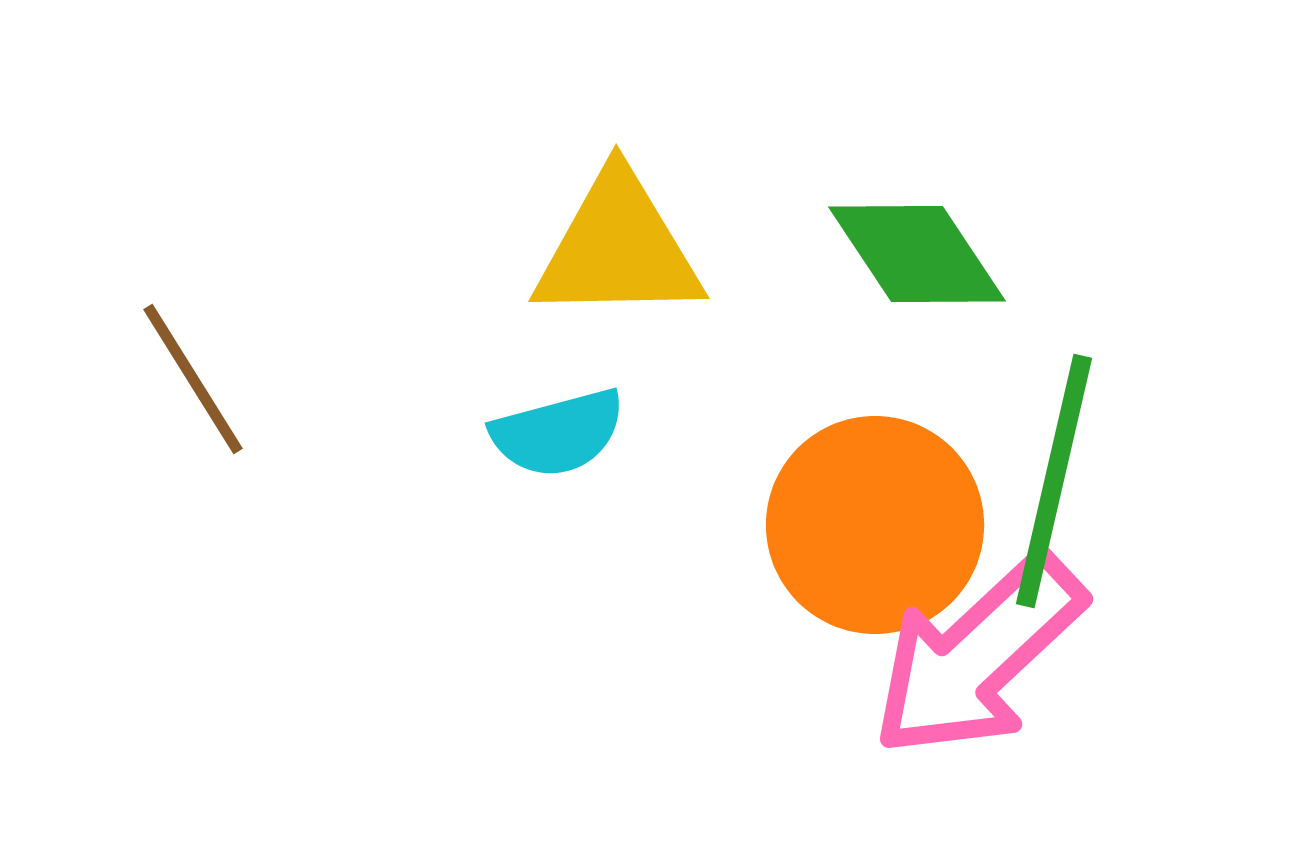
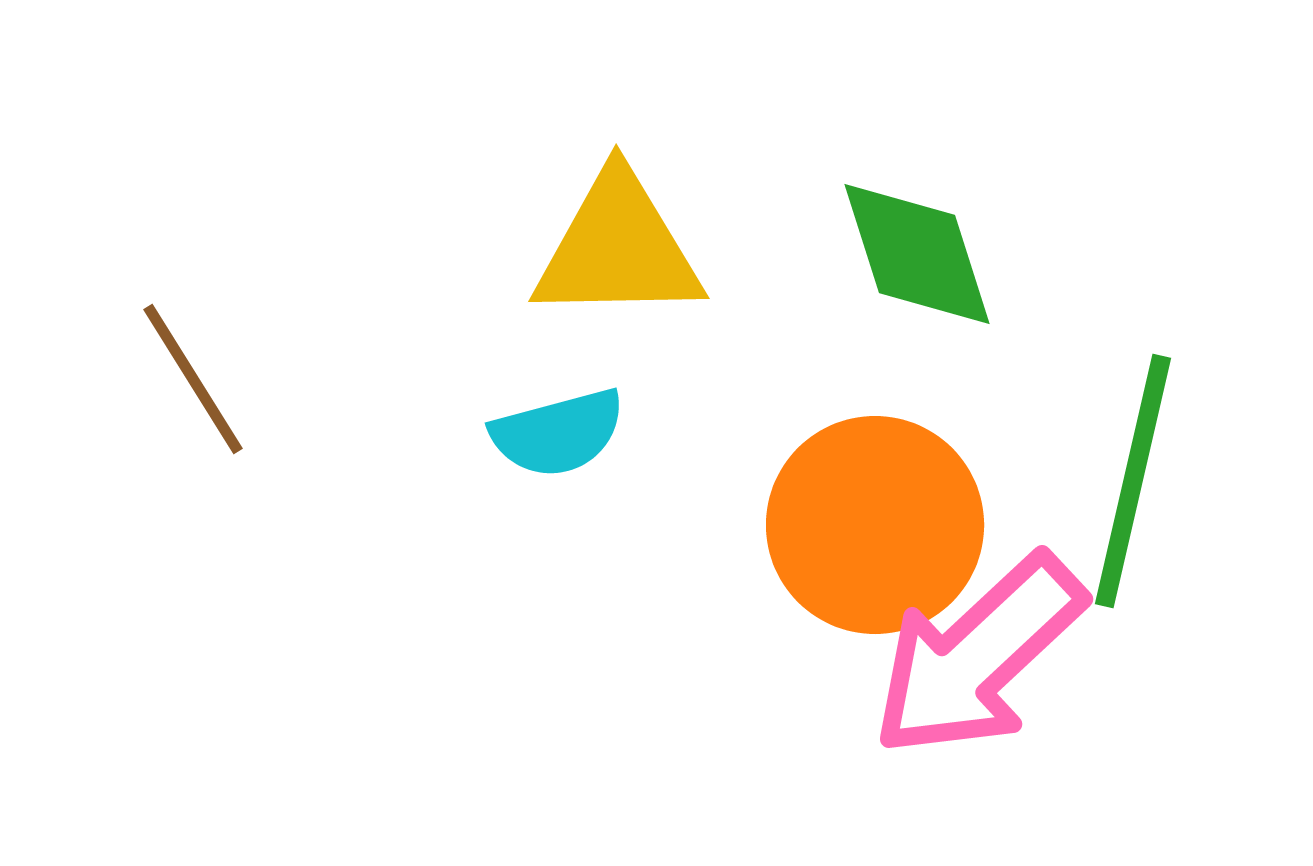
green diamond: rotated 16 degrees clockwise
green line: moved 79 px right
